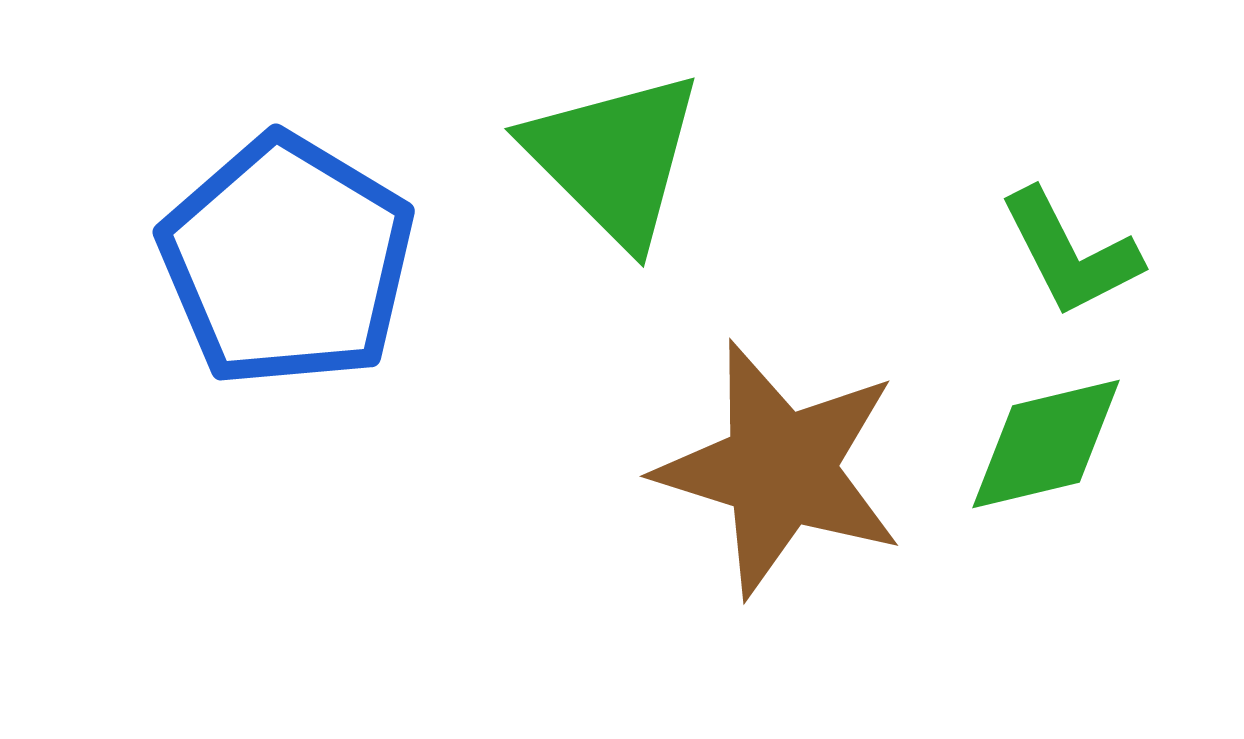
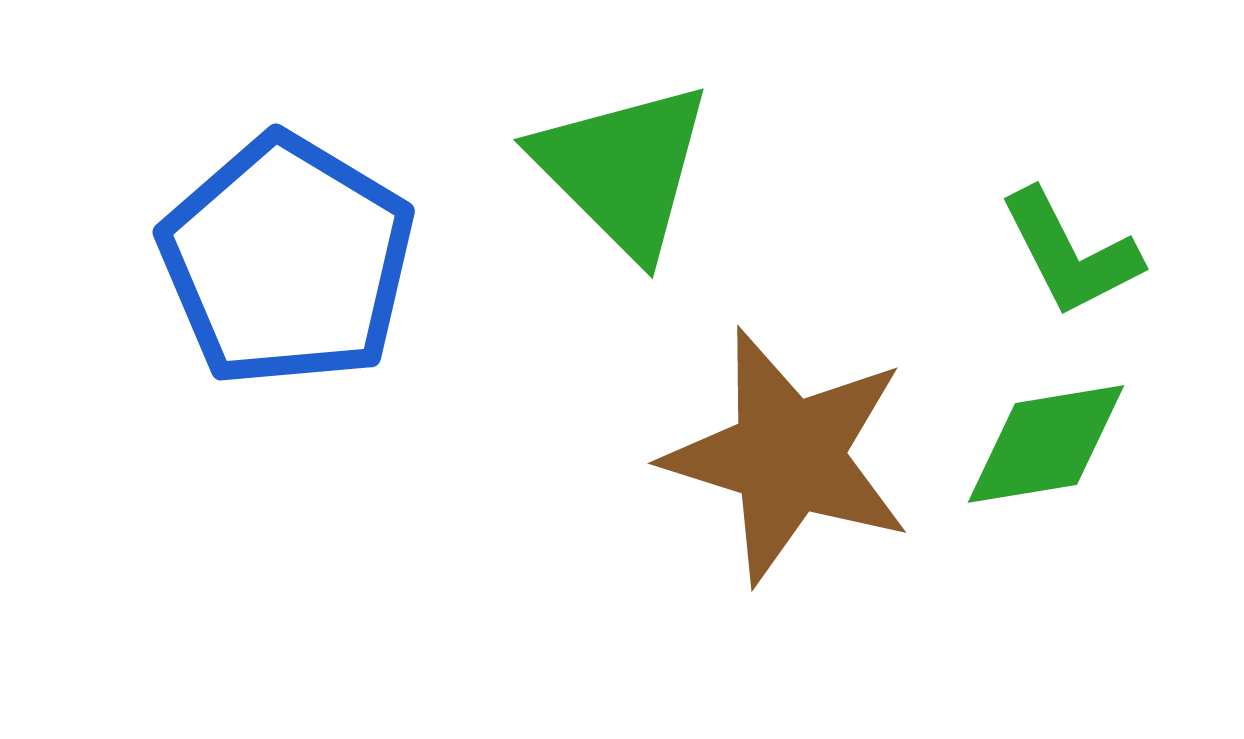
green triangle: moved 9 px right, 11 px down
green diamond: rotated 4 degrees clockwise
brown star: moved 8 px right, 13 px up
